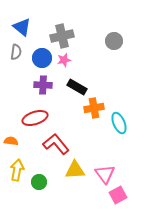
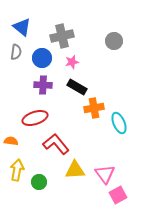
pink star: moved 8 px right, 2 px down
